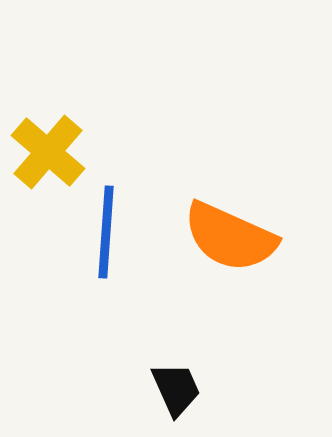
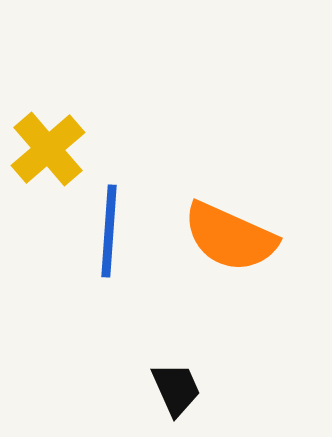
yellow cross: moved 3 px up; rotated 8 degrees clockwise
blue line: moved 3 px right, 1 px up
